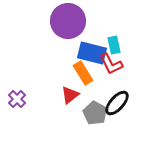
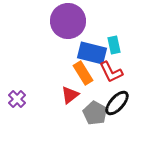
red L-shape: moved 8 px down
